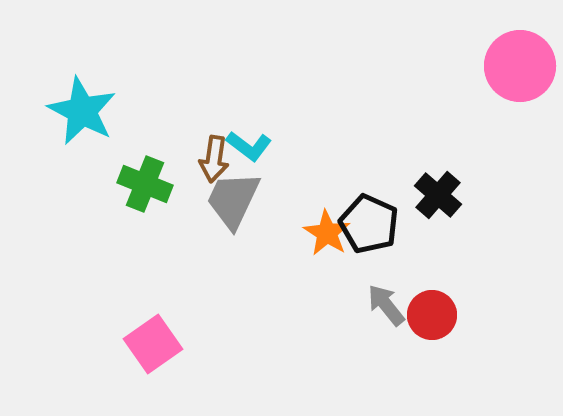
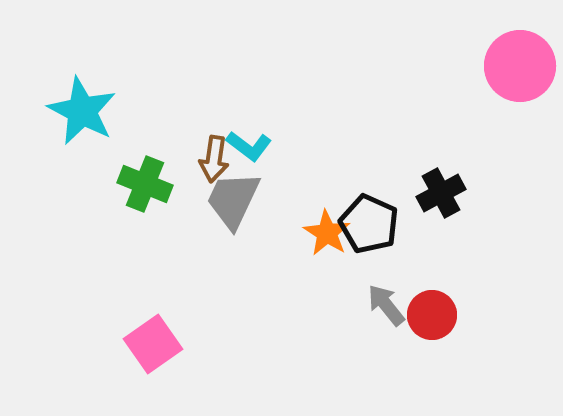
black cross: moved 3 px right, 2 px up; rotated 21 degrees clockwise
